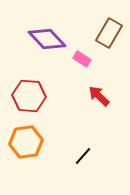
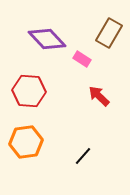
red hexagon: moved 5 px up
